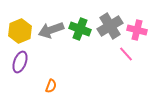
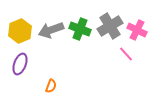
pink cross: rotated 12 degrees clockwise
purple ellipse: moved 2 px down
